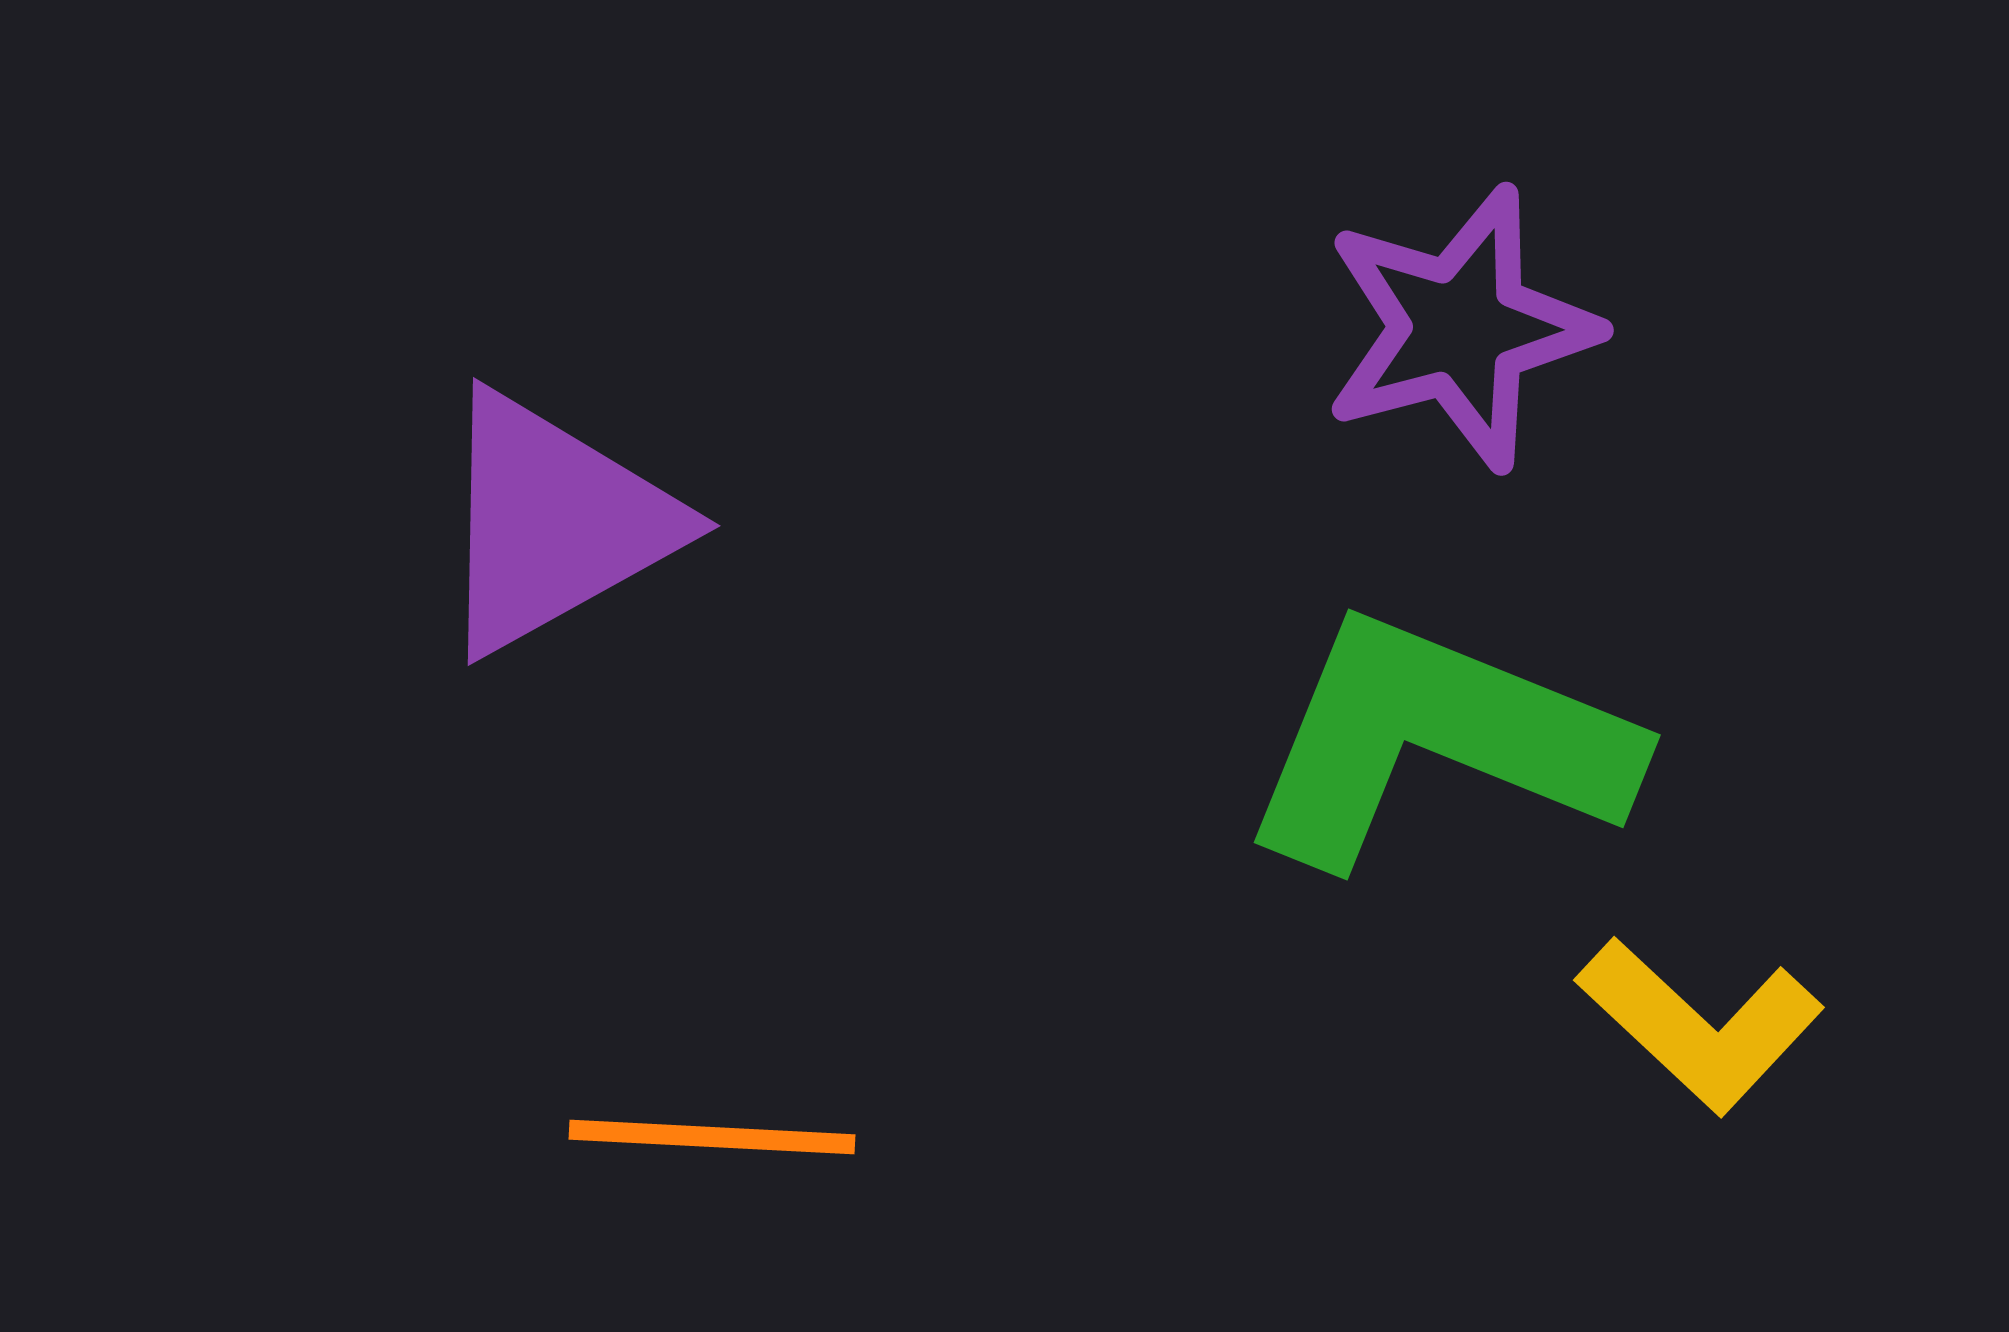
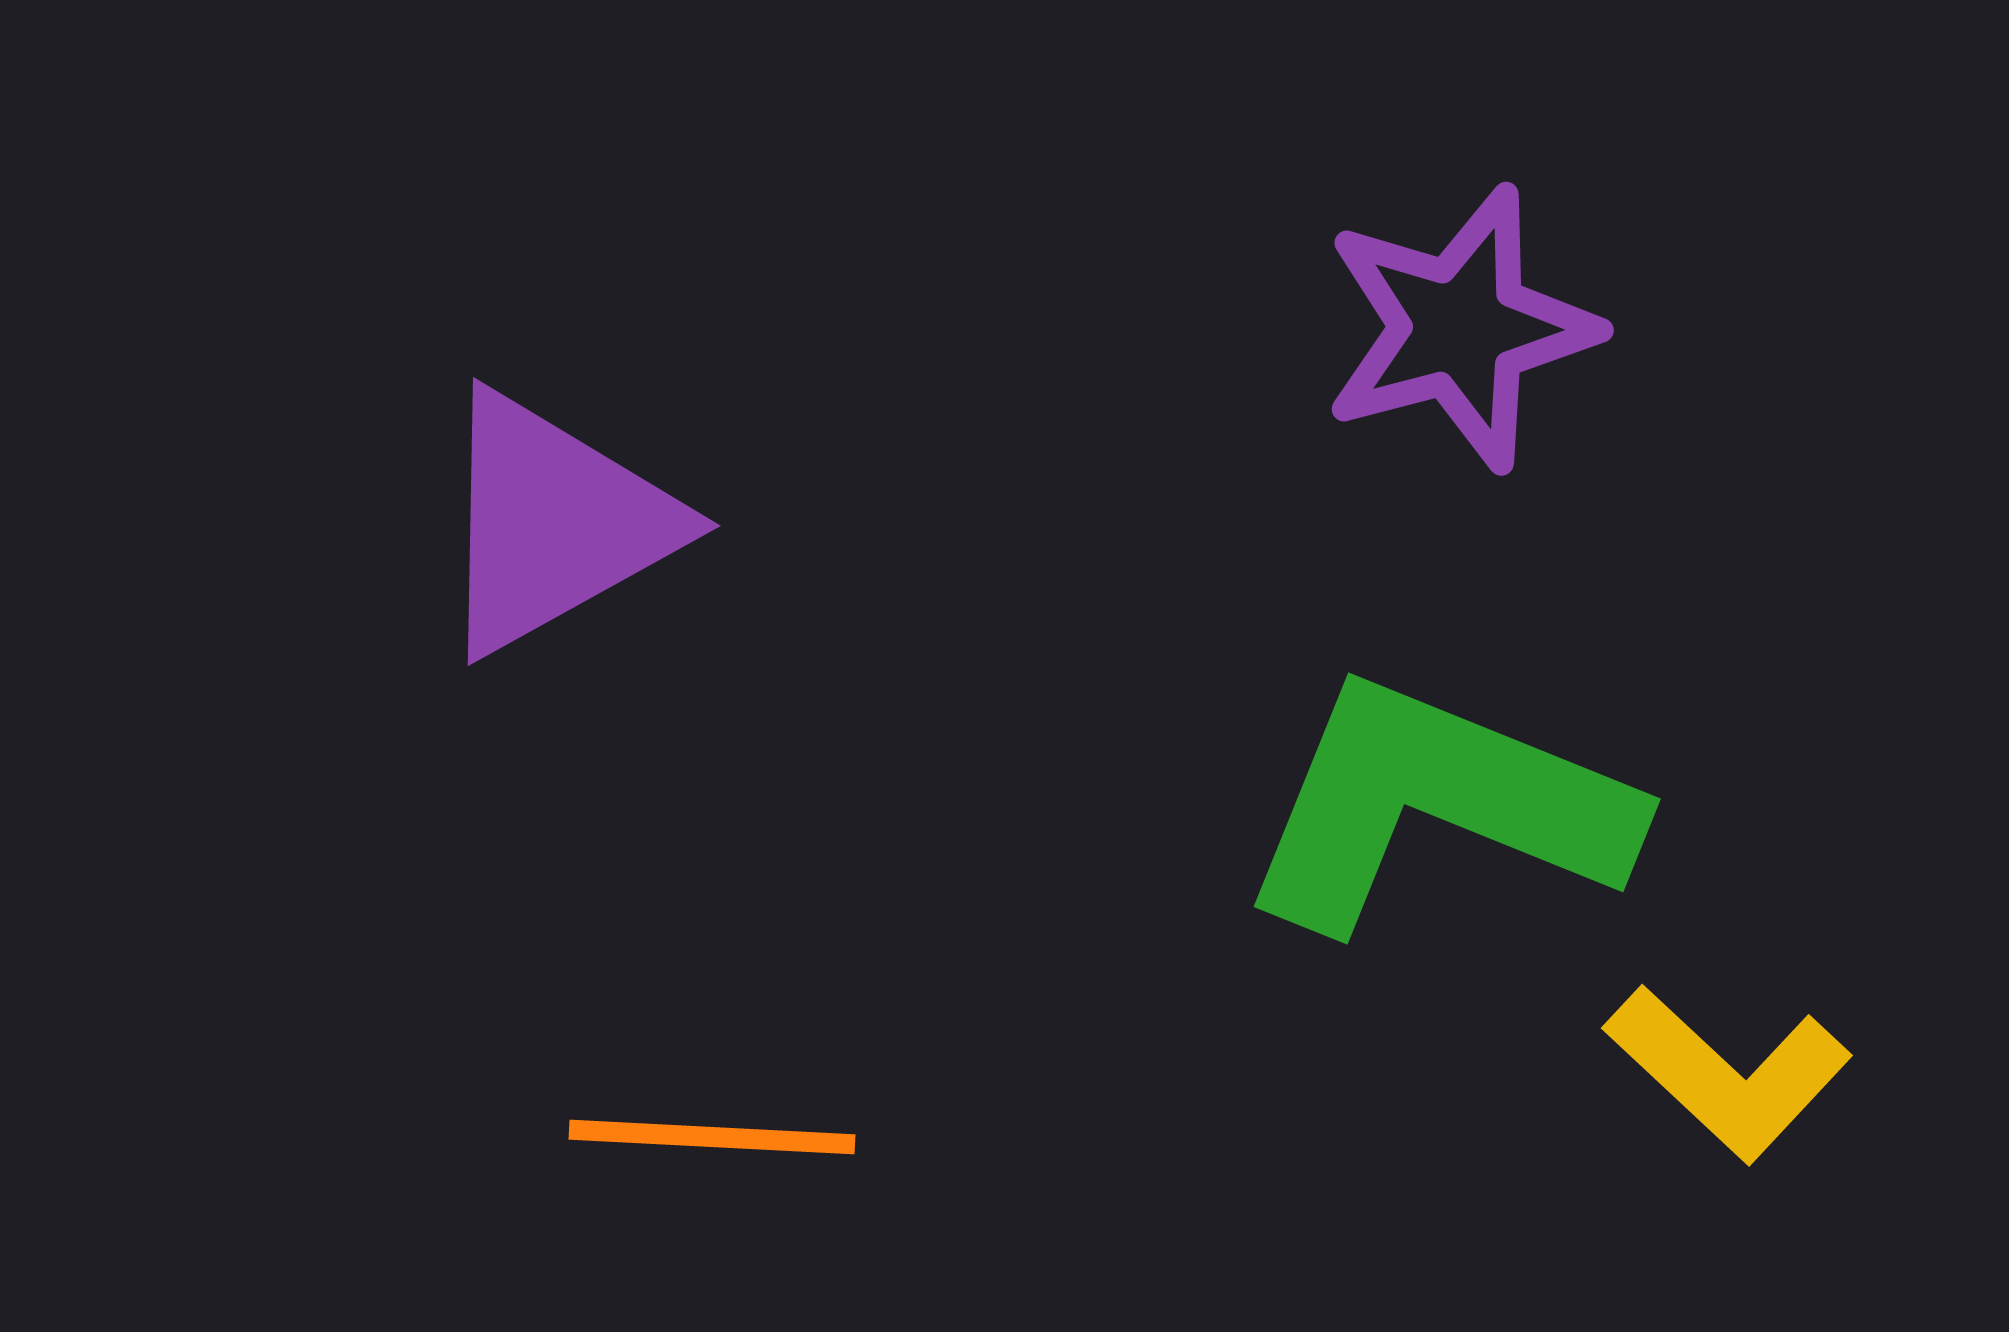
green L-shape: moved 64 px down
yellow L-shape: moved 28 px right, 48 px down
